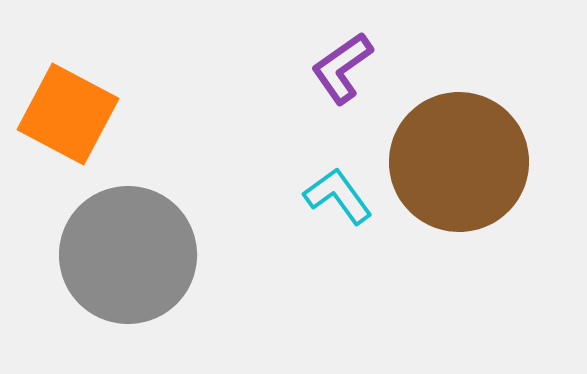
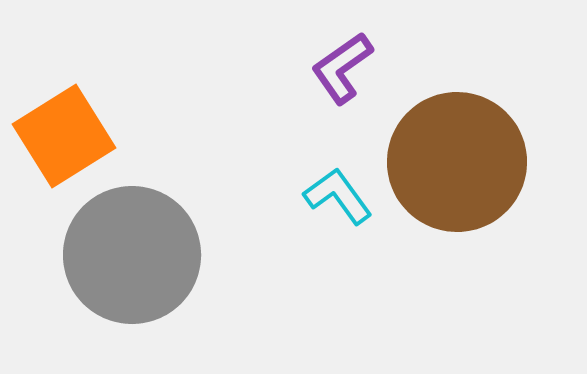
orange square: moved 4 px left, 22 px down; rotated 30 degrees clockwise
brown circle: moved 2 px left
gray circle: moved 4 px right
